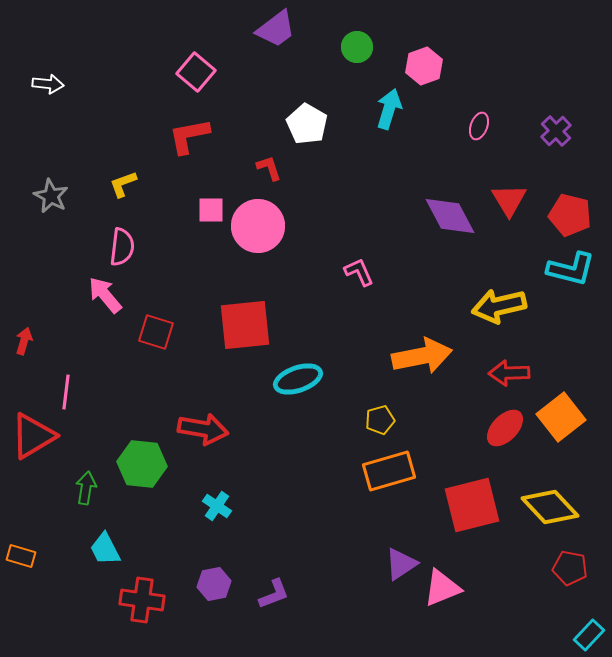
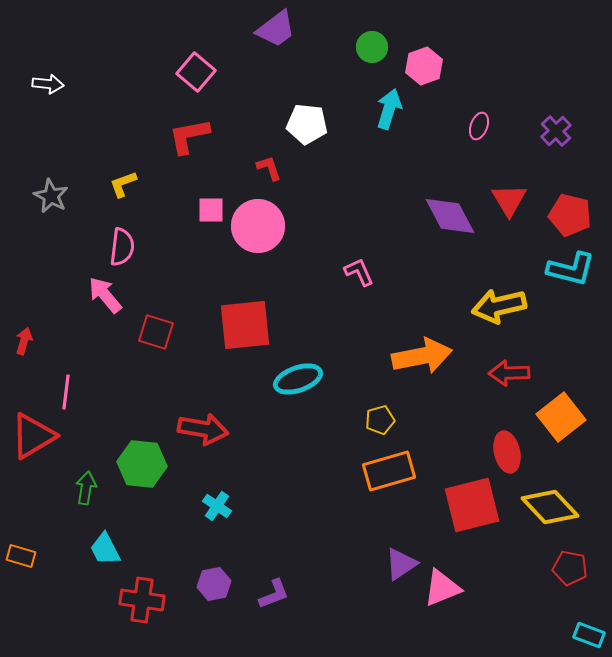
green circle at (357, 47): moved 15 px right
white pentagon at (307, 124): rotated 24 degrees counterclockwise
red ellipse at (505, 428): moved 2 px right, 24 px down; rotated 57 degrees counterclockwise
cyan rectangle at (589, 635): rotated 68 degrees clockwise
